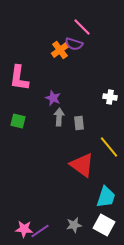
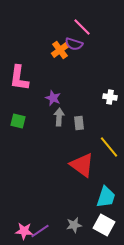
pink star: moved 2 px down
